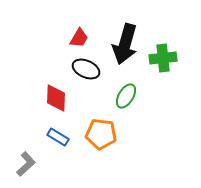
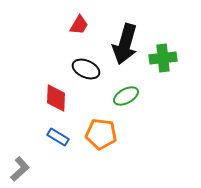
red trapezoid: moved 13 px up
green ellipse: rotated 30 degrees clockwise
gray L-shape: moved 6 px left, 5 px down
